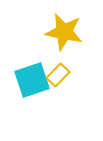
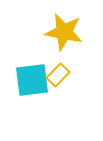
cyan square: rotated 12 degrees clockwise
